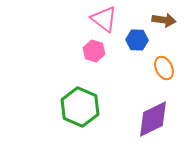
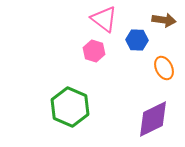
green hexagon: moved 10 px left
